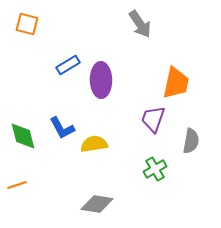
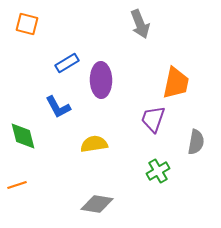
gray arrow: rotated 12 degrees clockwise
blue rectangle: moved 1 px left, 2 px up
blue L-shape: moved 4 px left, 21 px up
gray semicircle: moved 5 px right, 1 px down
green cross: moved 3 px right, 2 px down
